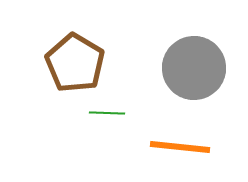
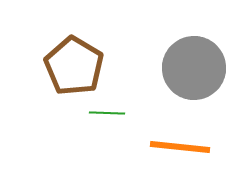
brown pentagon: moved 1 px left, 3 px down
